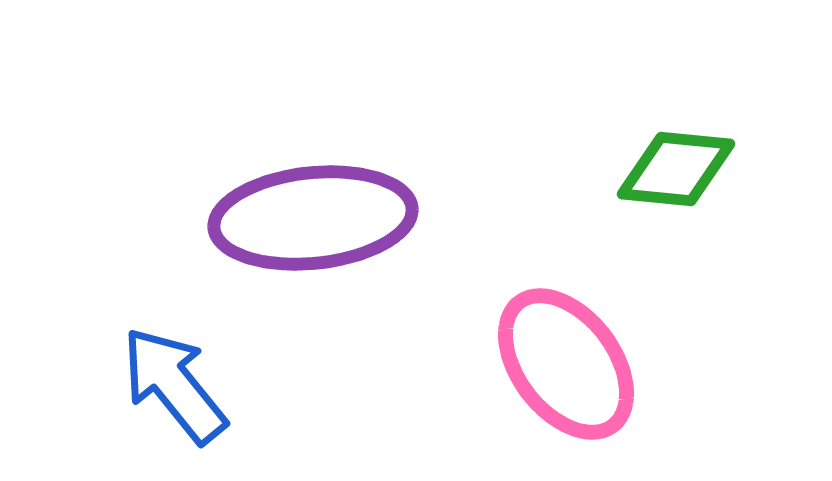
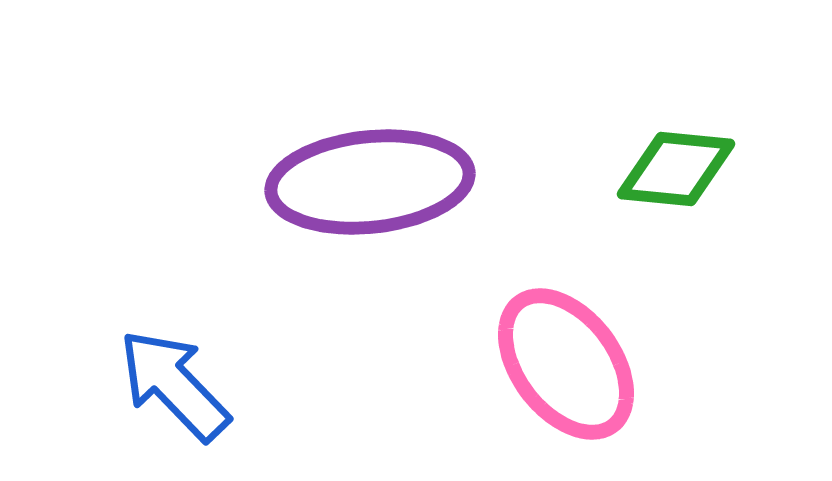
purple ellipse: moved 57 px right, 36 px up
blue arrow: rotated 5 degrees counterclockwise
